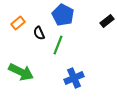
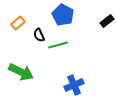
black semicircle: moved 2 px down
green line: rotated 54 degrees clockwise
blue cross: moved 7 px down
